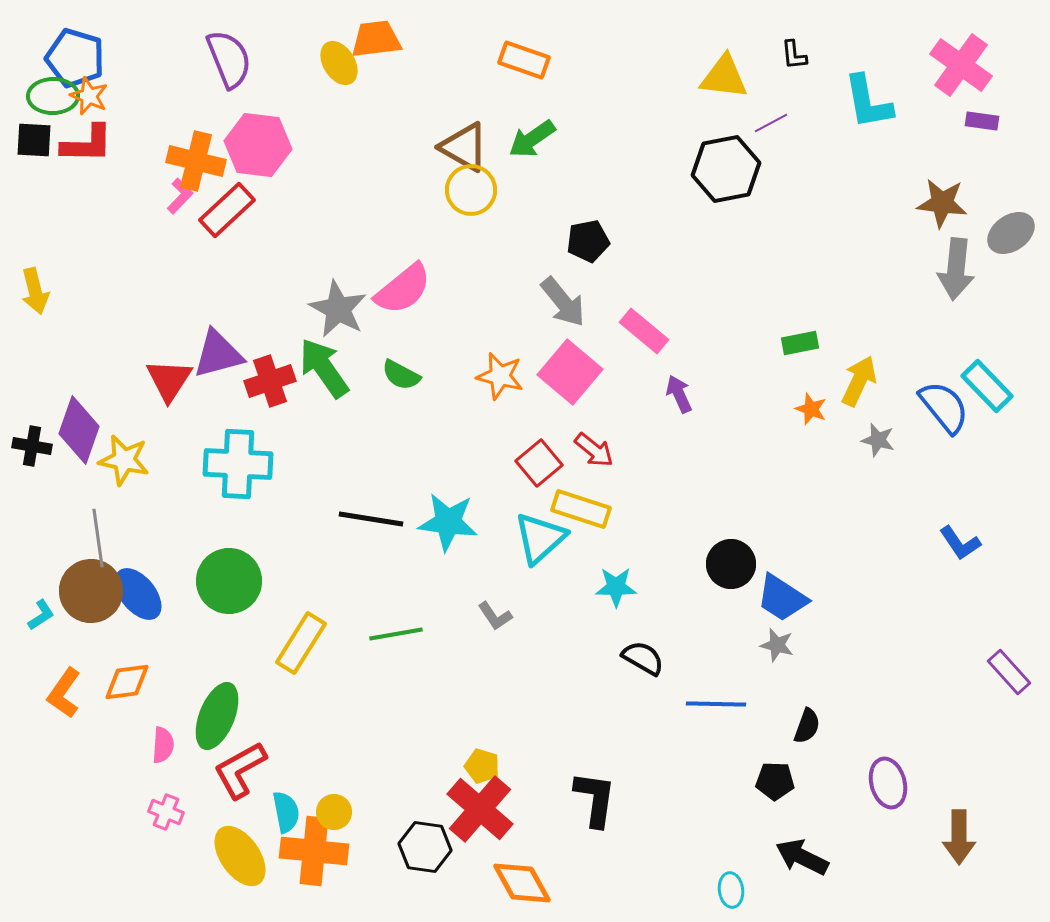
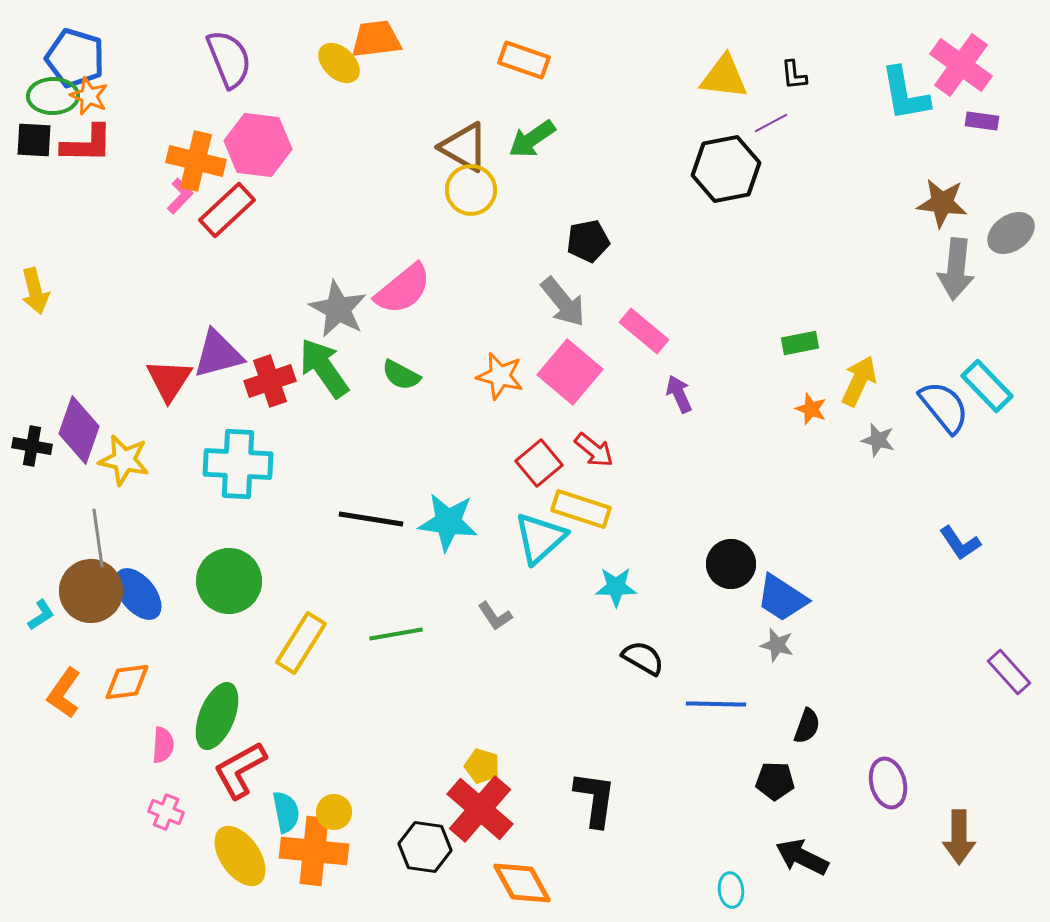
black L-shape at (794, 55): moved 20 px down
yellow ellipse at (339, 63): rotated 15 degrees counterclockwise
cyan L-shape at (868, 102): moved 37 px right, 8 px up
